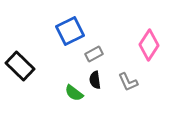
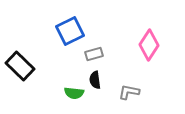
gray rectangle: rotated 12 degrees clockwise
gray L-shape: moved 1 px right, 10 px down; rotated 125 degrees clockwise
green semicircle: rotated 30 degrees counterclockwise
